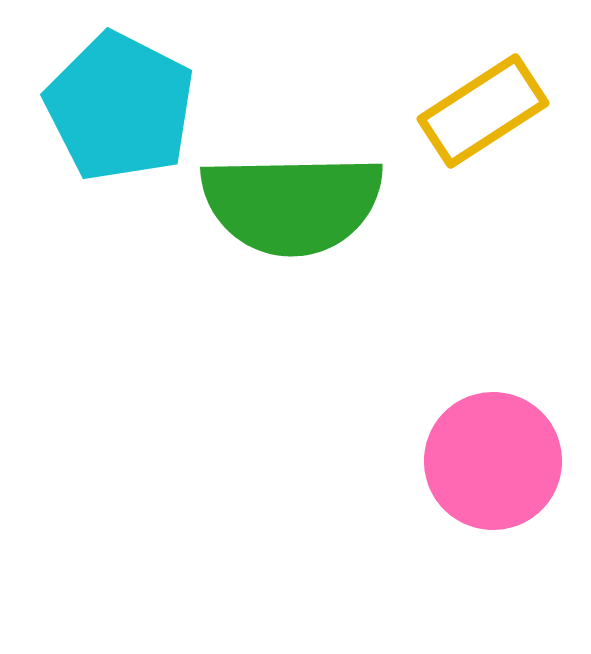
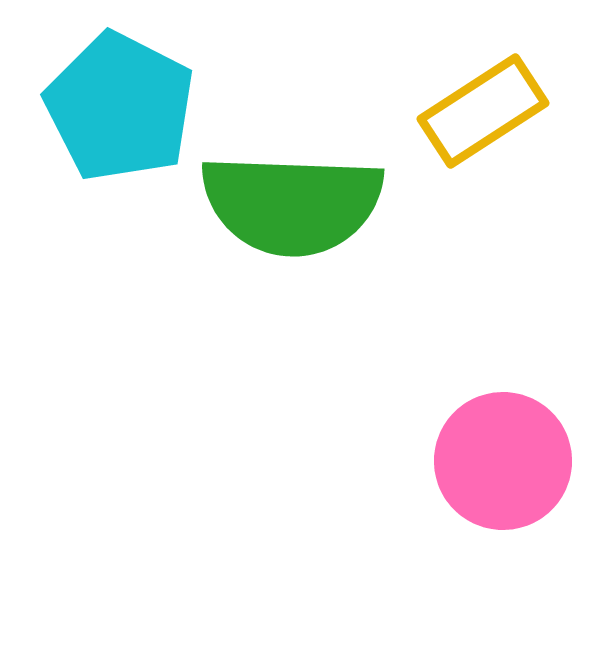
green semicircle: rotated 3 degrees clockwise
pink circle: moved 10 px right
